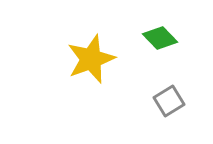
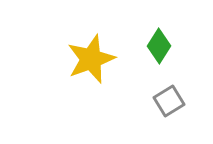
green diamond: moved 1 px left, 8 px down; rotated 76 degrees clockwise
